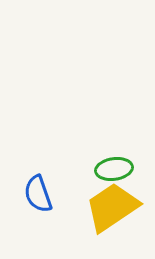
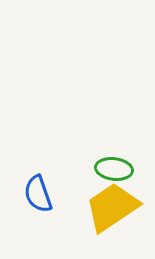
green ellipse: rotated 15 degrees clockwise
